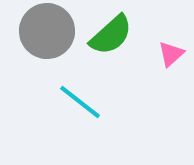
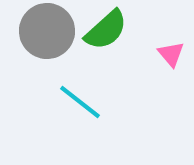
green semicircle: moved 5 px left, 5 px up
pink triangle: rotated 28 degrees counterclockwise
